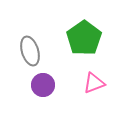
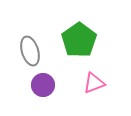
green pentagon: moved 5 px left, 2 px down
